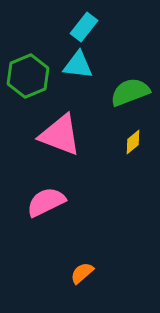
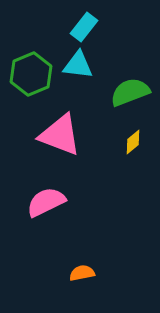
green hexagon: moved 3 px right, 2 px up
orange semicircle: rotated 30 degrees clockwise
